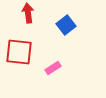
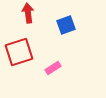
blue square: rotated 18 degrees clockwise
red square: rotated 24 degrees counterclockwise
